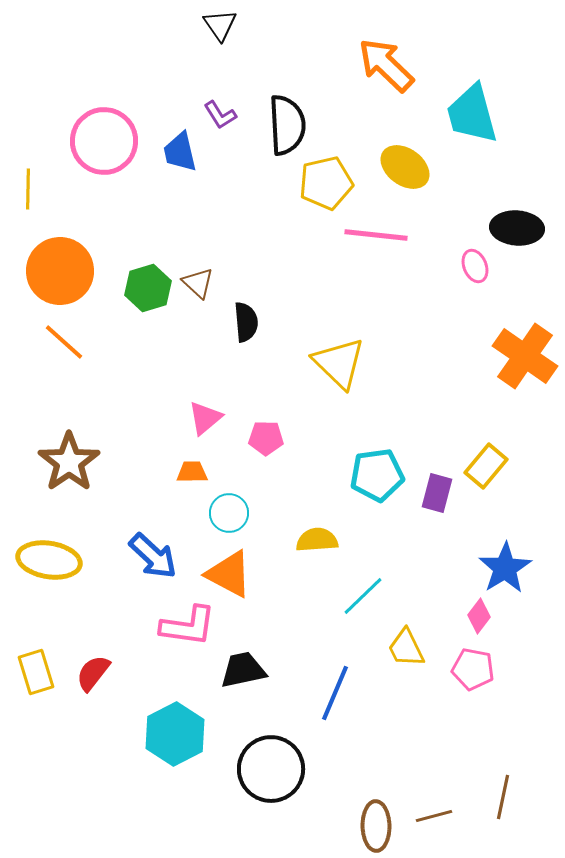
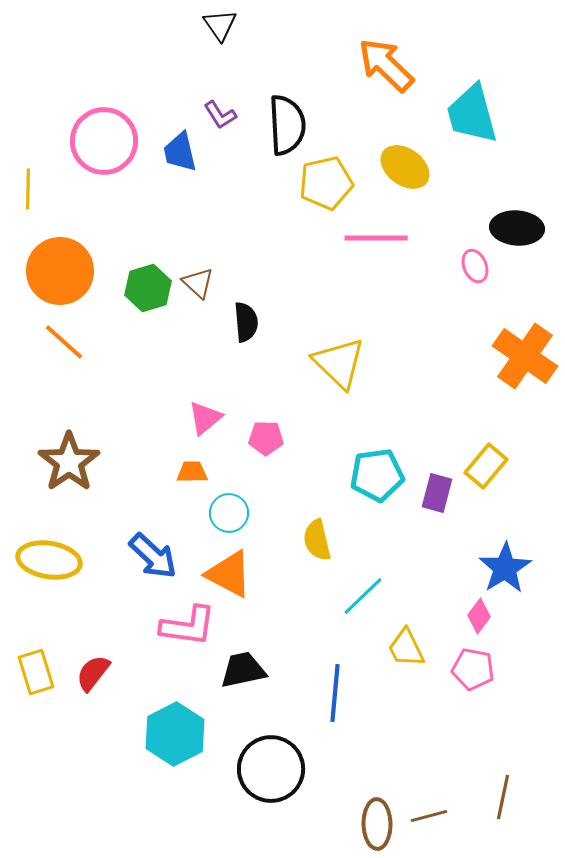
pink line at (376, 235): moved 3 px down; rotated 6 degrees counterclockwise
yellow semicircle at (317, 540): rotated 99 degrees counterclockwise
blue line at (335, 693): rotated 18 degrees counterclockwise
brown line at (434, 816): moved 5 px left
brown ellipse at (376, 826): moved 1 px right, 2 px up
